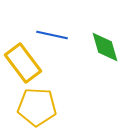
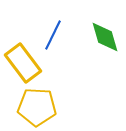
blue line: moved 1 px right; rotated 76 degrees counterclockwise
green diamond: moved 10 px up
